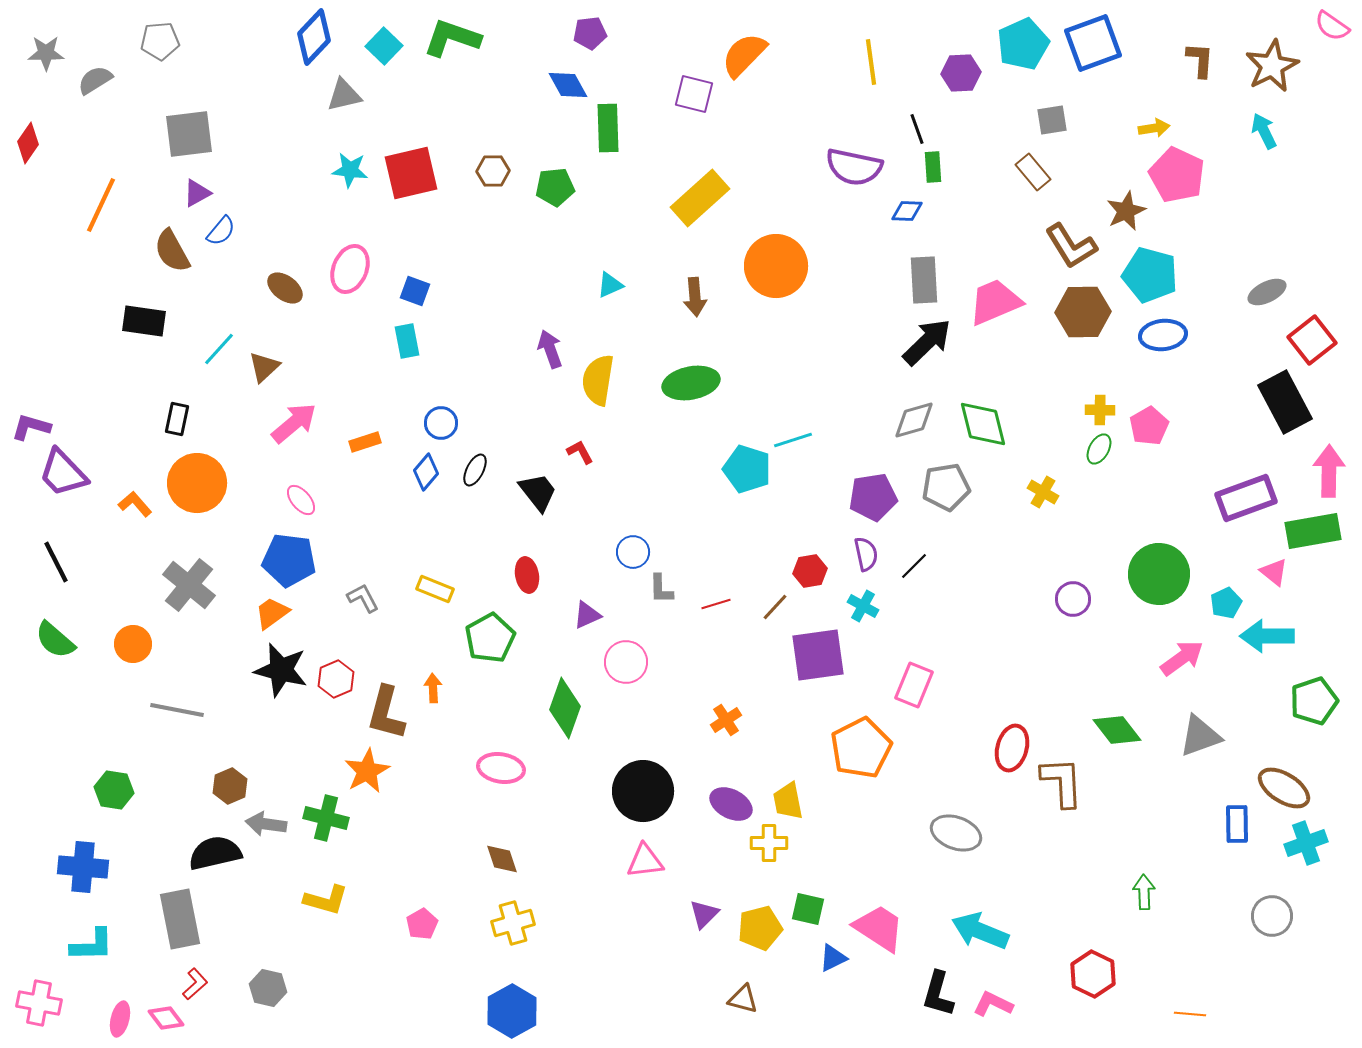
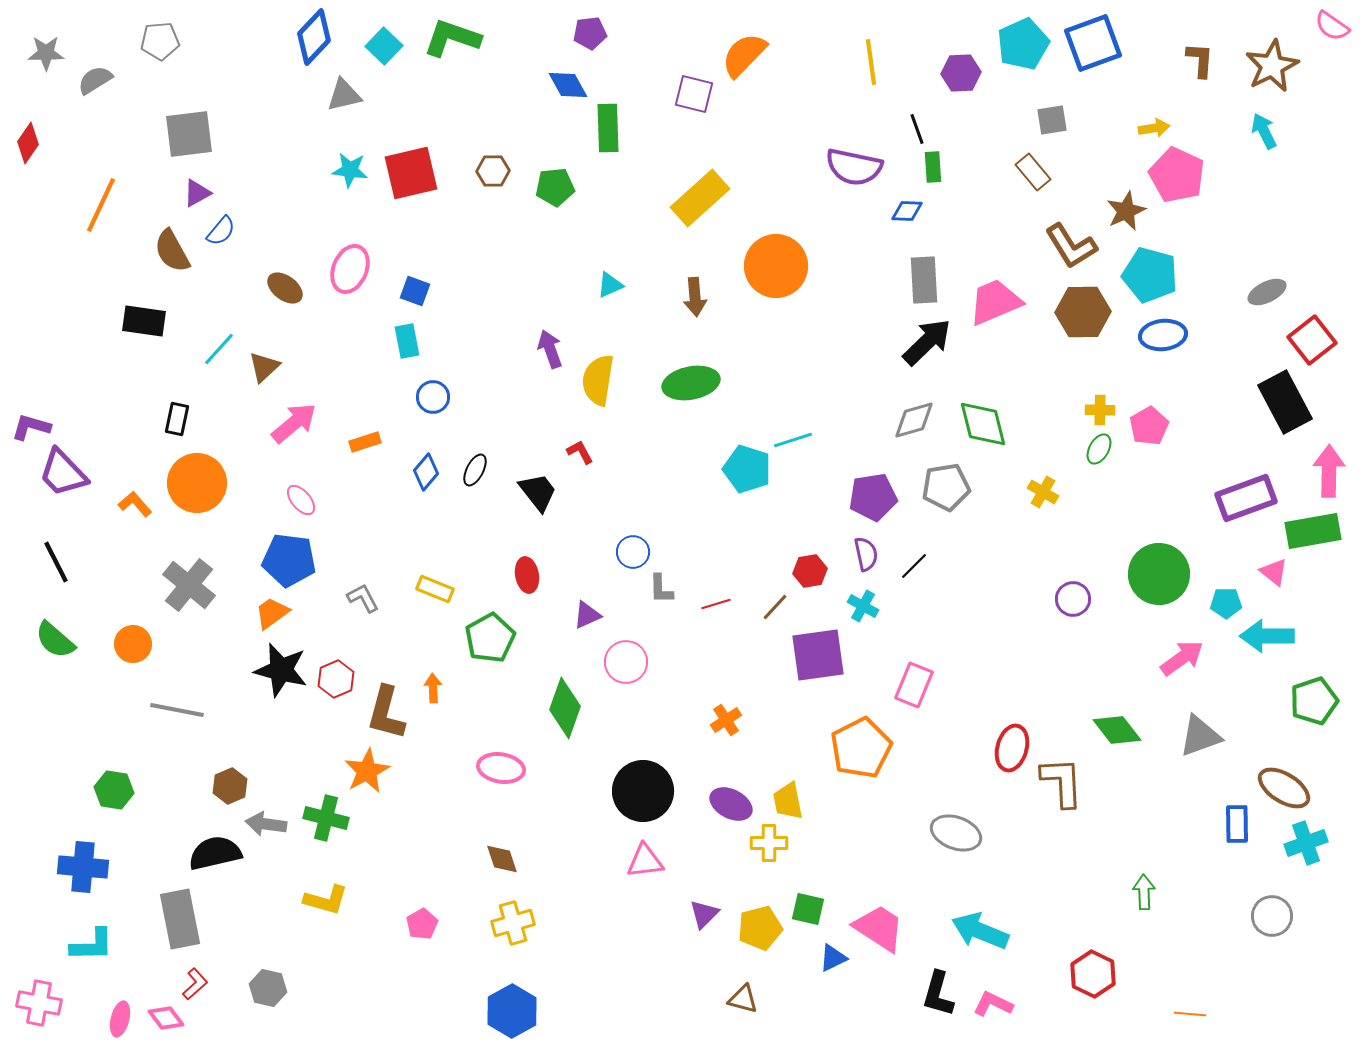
blue circle at (441, 423): moved 8 px left, 26 px up
cyan pentagon at (1226, 603): rotated 24 degrees clockwise
